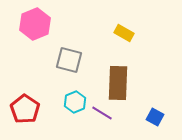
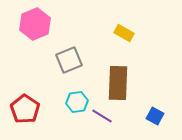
gray square: rotated 36 degrees counterclockwise
cyan hexagon: moved 2 px right; rotated 15 degrees clockwise
purple line: moved 3 px down
blue square: moved 1 px up
